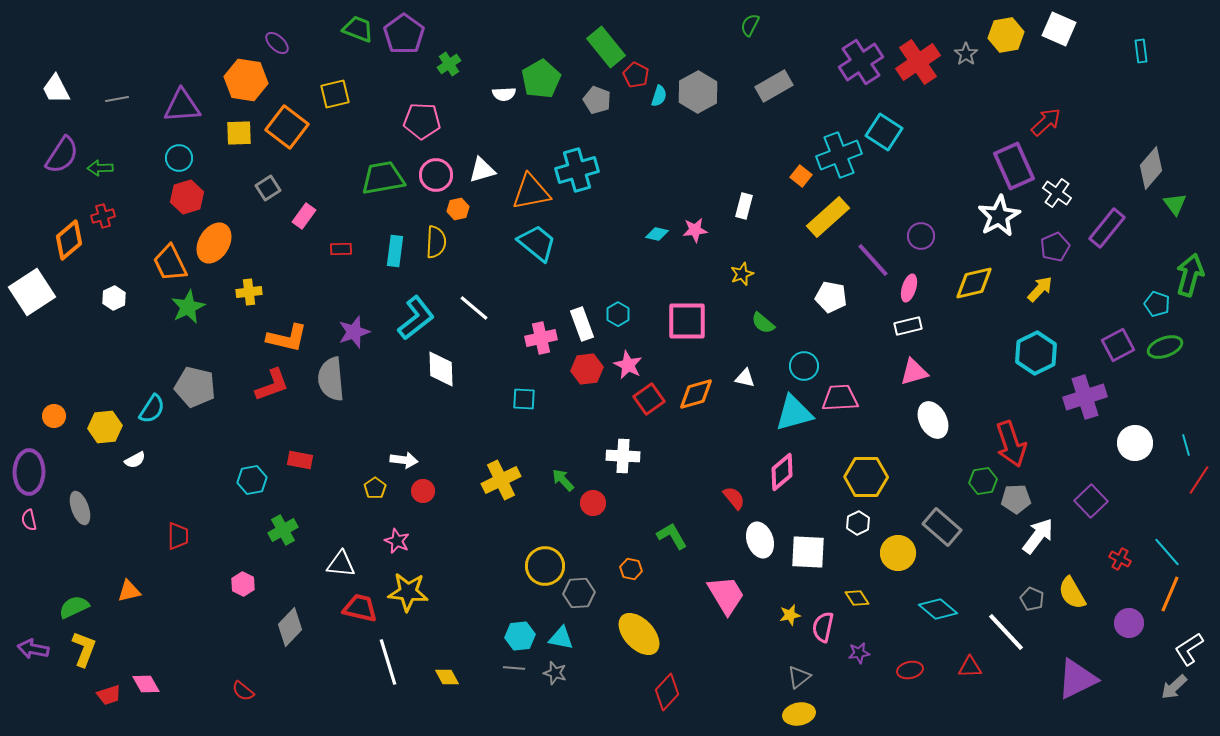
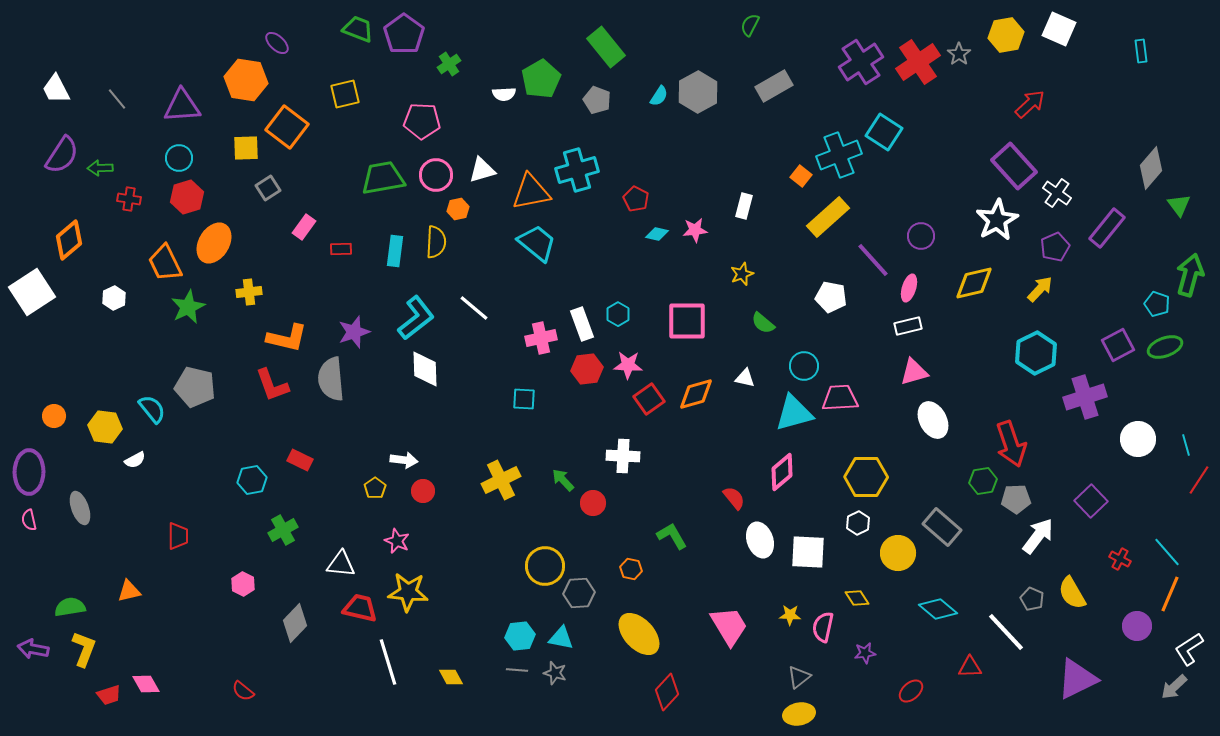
gray star at (966, 54): moved 7 px left
red pentagon at (636, 75): moved 124 px down
yellow square at (335, 94): moved 10 px right
cyan semicircle at (659, 96): rotated 15 degrees clockwise
gray line at (117, 99): rotated 60 degrees clockwise
red arrow at (1046, 122): moved 16 px left, 18 px up
yellow square at (239, 133): moved 7 px right, 15 px down
purple rectangle at (1014, 166): rotated 18 degrees counterclockwise
green triangle at (1175, 204): moved 4 px right, 1 px down
red cross at (103, 216): moved 26 px right, 17 px up; rotated 25 degrees clockwise
pink rectangle at (304, 216): moved 11 px down
white star at (999, 216): moved 2 px left, 4 px down
orange trapezoid at (170, 263): moved 5 px left
pink star at (628, 365): rotated 24 degrees counterclockwise
white diamond at (441, 369): moved 16 px left
red L-shape at (272, 385): rotated 90 degrees clockwise
cyan semicircle at (152, 409): rotated 72 degrees counterclockwise
yellow hexagon at (105, 427): rotated 12 degrees clockwise
white circle at (1135, 443): moved 3 px right, 4 px up
red rectangle at (300, 460): rotated 15 degrees clockwise
pink trapezoid at (726, 595): moved 3 px right, 31 px down
green semicircle at (74, 607): moved 4 px left; rotated 16 degrees clockwise
yellow star at (790, 615): rotated 15 degrees clockwise
purple circle at (1129, 623): moved 8 px right, 3 px down
gray diamond at (290, 627): moved 5 px right, 4 px up
purple star at (859, 653): moved 6 px right
gray line at (514, 668): moved 3 px right, 2 px down
red ellipse at (910, 670): moved 1 px right, 21 px down; rotated 30 degrees counterclockwise
yellow diamond at (447, 677): moved 4 px right
